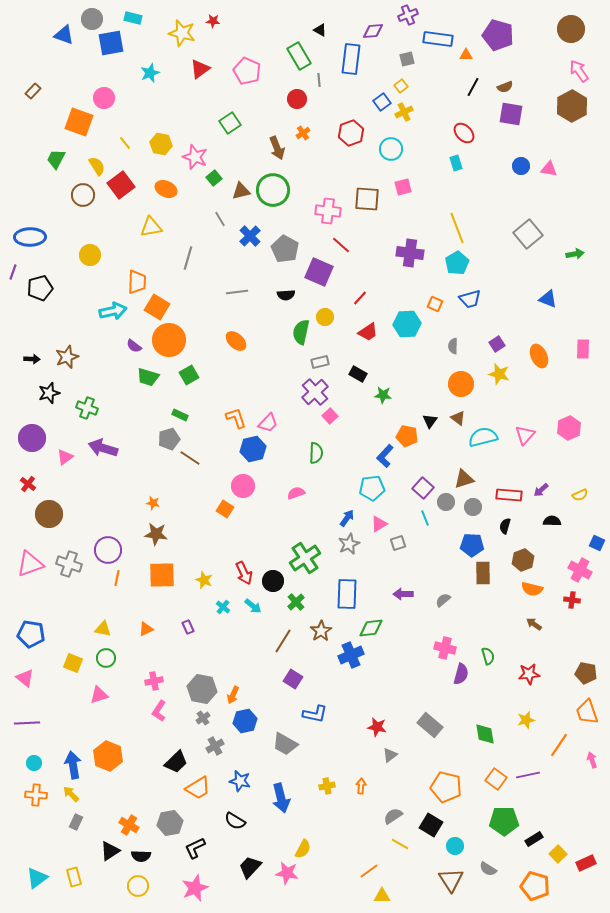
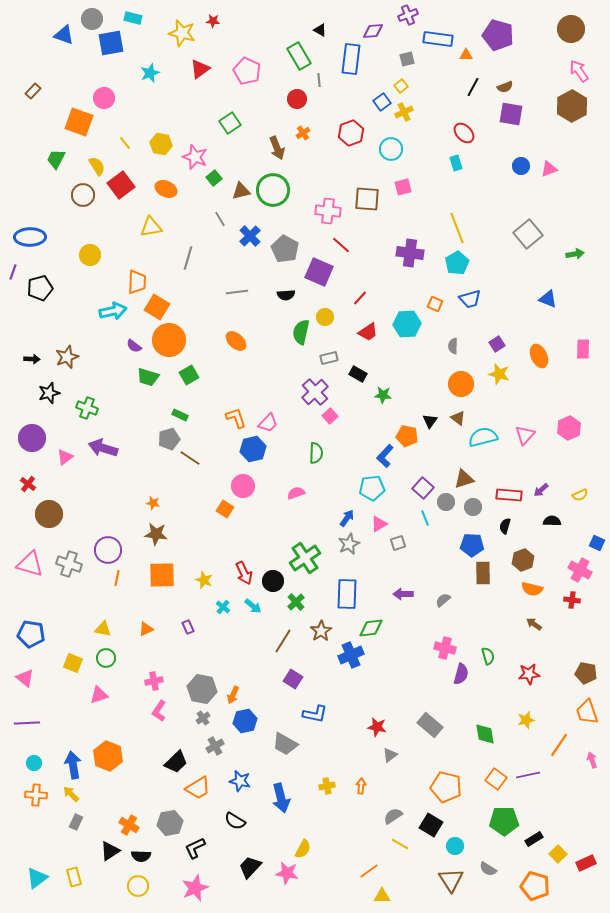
pink triangle at (549, 169): rotated 30 degrees counterclockwise
gray rectangle at (320, 362): moved 9 px right, 4 px up
pink triangle at (30, 564): rotated 36 degrees clockwise
